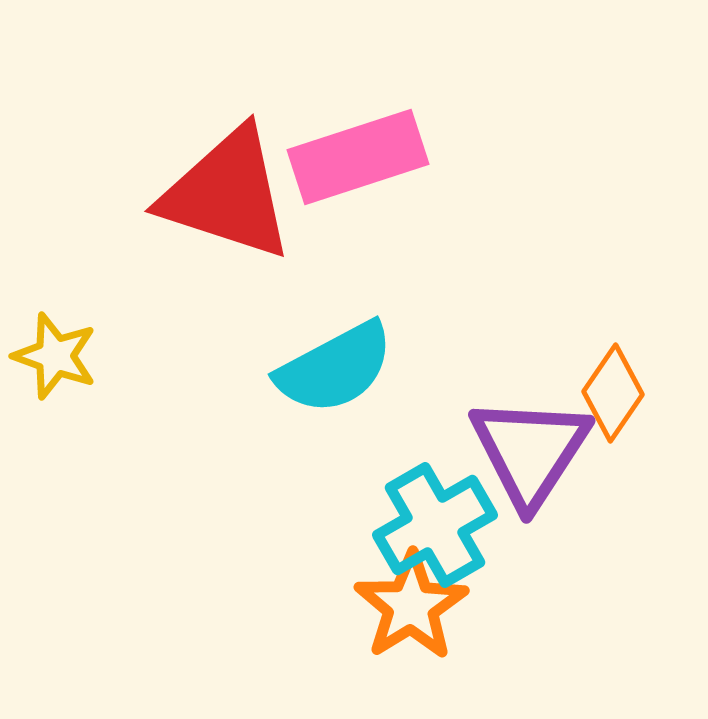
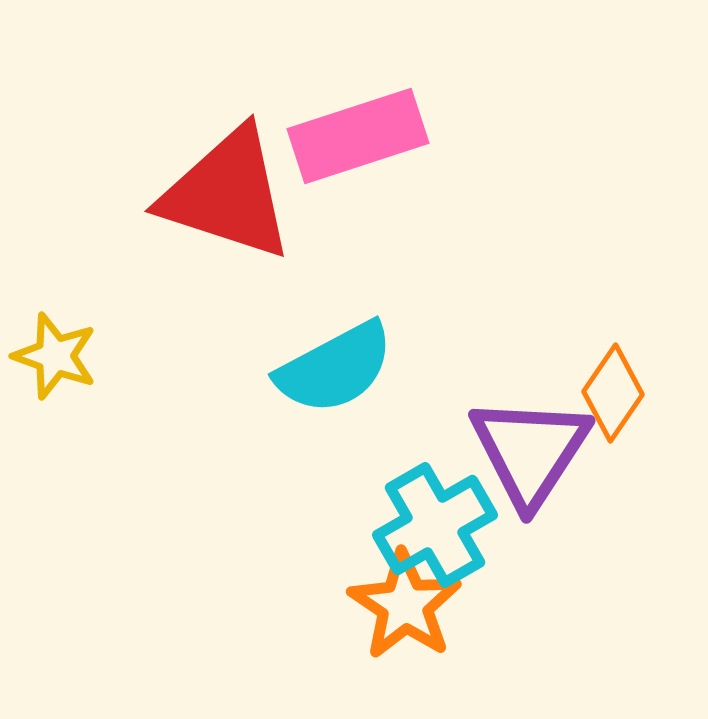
pink rectangle: moved 21 px up
orange star: moved 6 px left, 1 px up; rotated 6 degrees counterclockwise
